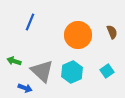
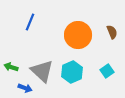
green arrow: moved 3 px left, 6 px down
